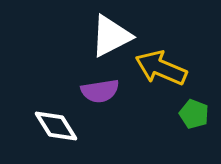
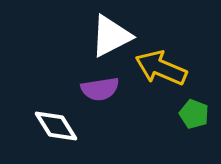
purple semicircle: moved 2 px up
